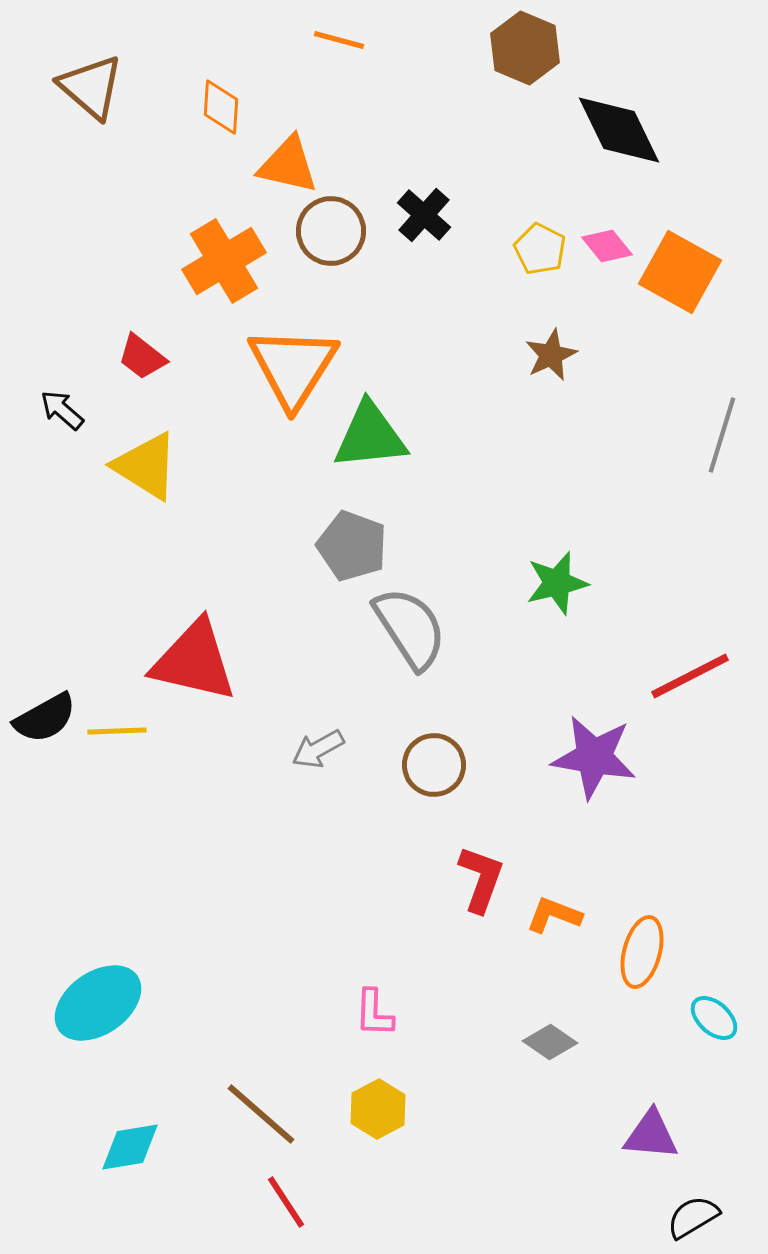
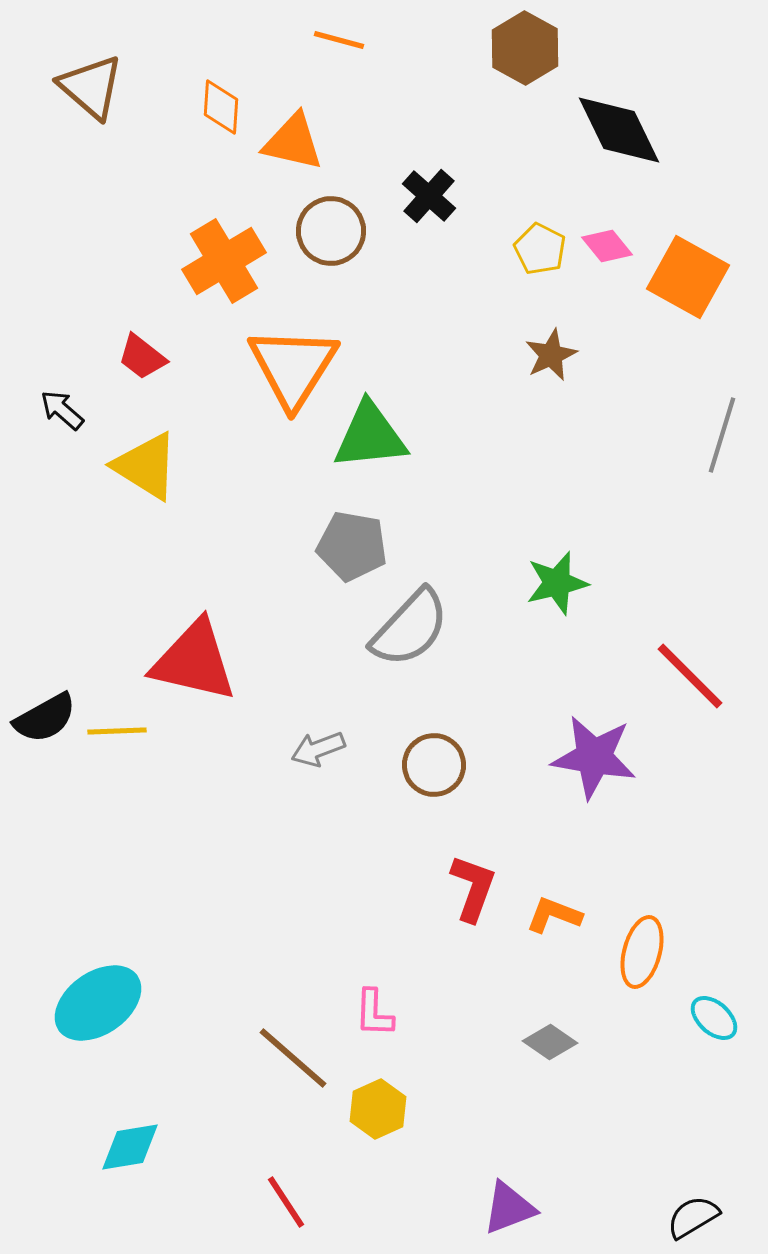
brown hexagon at (525, 48): rotated 6 degrees clockwise
orange triangle at (288, 165): moved 5 px right, 23 px up
black cross at (424, 215): moved 5 px right, 19 px up
orange square at (680, 272): moved 8 px right, 5 px down
gray pentagon at (352, 546): rotated 10 degrees counterclockwise
gray semicircle at (410, 628): rotated 76 degrees clockwise
red line at (690, 676): rotated 72 degrees clockwise
gray arrow at (318, 749): rotated 8 degrees clockwise
red L-shape at (481, 879): moved 8 px left, 9 px down
yellow hexagon at (378, 1109): rotated 4 degrees clockwise
brown line at (261, 1114): moved 32 px right, 56 px up
purple triangle at (651, 1135): moved 142 px left, 73 px down; rotated 26 degrees counterclockwise
